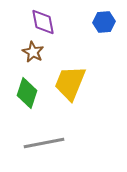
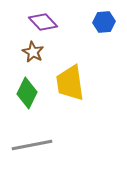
purple diamond: rotated 32 degrees counterclockwise
yellow trapezoid: rotated 30 degrees counterclockwise
green diamond: rotated 8 degrees clockwise
gray line: moved 12 px left, 2 px down
